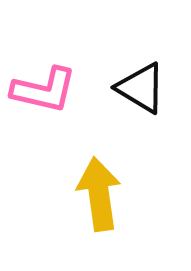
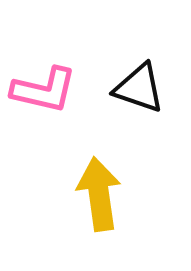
black triangle: moved 2 px left; rotated 12 degrees counterclockwise
